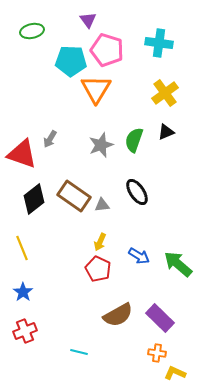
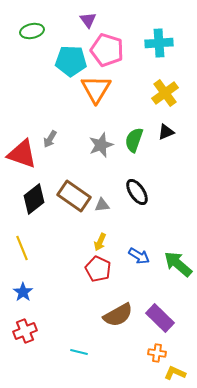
cyan cross: rotated 12 degrees counterclockwise
